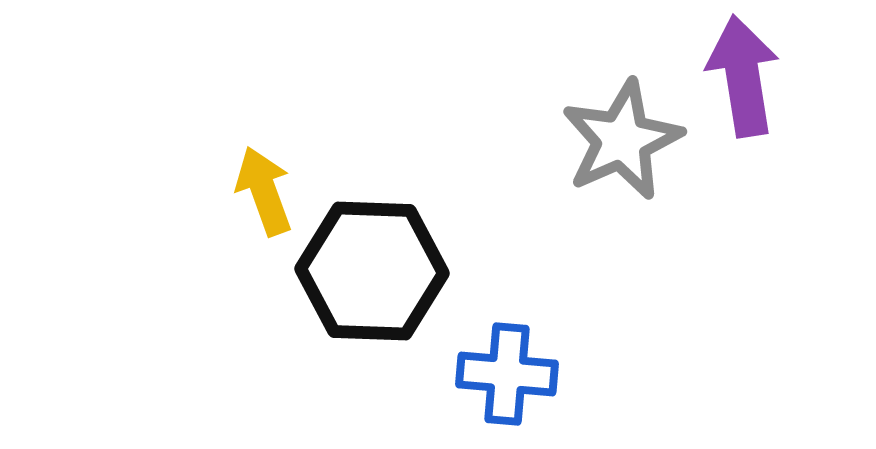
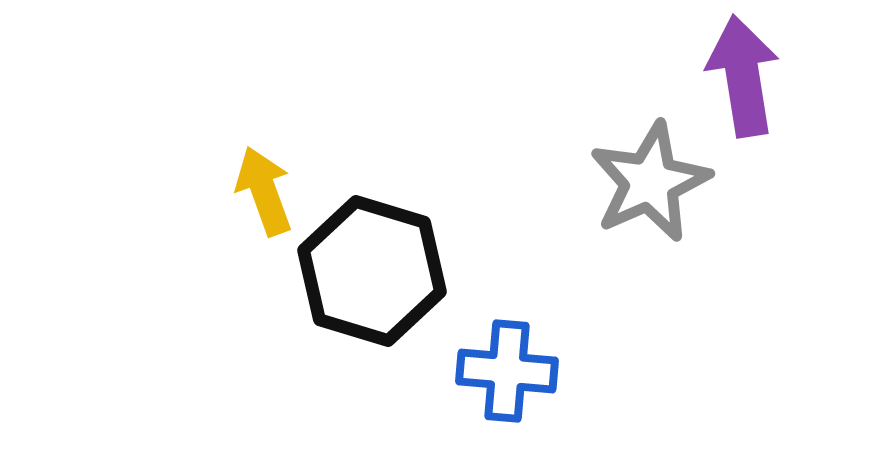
gray star: moved 28 px right, 42 px down
black hexagon: rotated 15 degrees clockwise
blue cross: moved 3 px up
